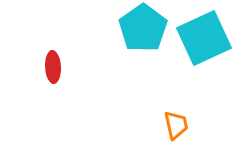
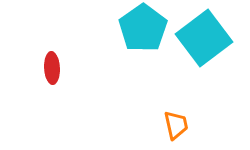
cyan square: rotated 12 degrees counterclockwise
red ellipse: moved 1 px left, 1 px down
